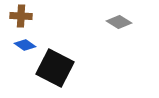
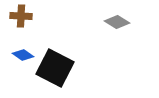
gray diamond: moved 2 px left
blue diamond: moved 2 px left, 10 px down
